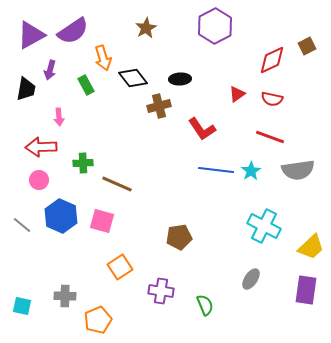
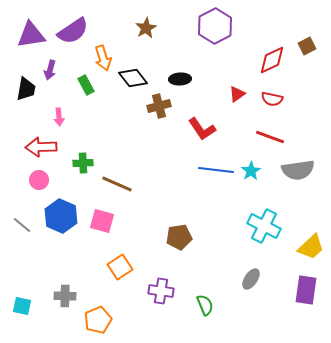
purple triangle: rotated 20 degrees clockwise
